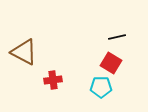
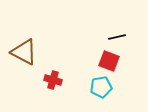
red square: moved 2 px left, 2 px up; rotated 10 degrees counterclockwise
red cross: rotated 24 degrees clockwise
cyan pentagon: rotated 10 degrees counterclockwise
